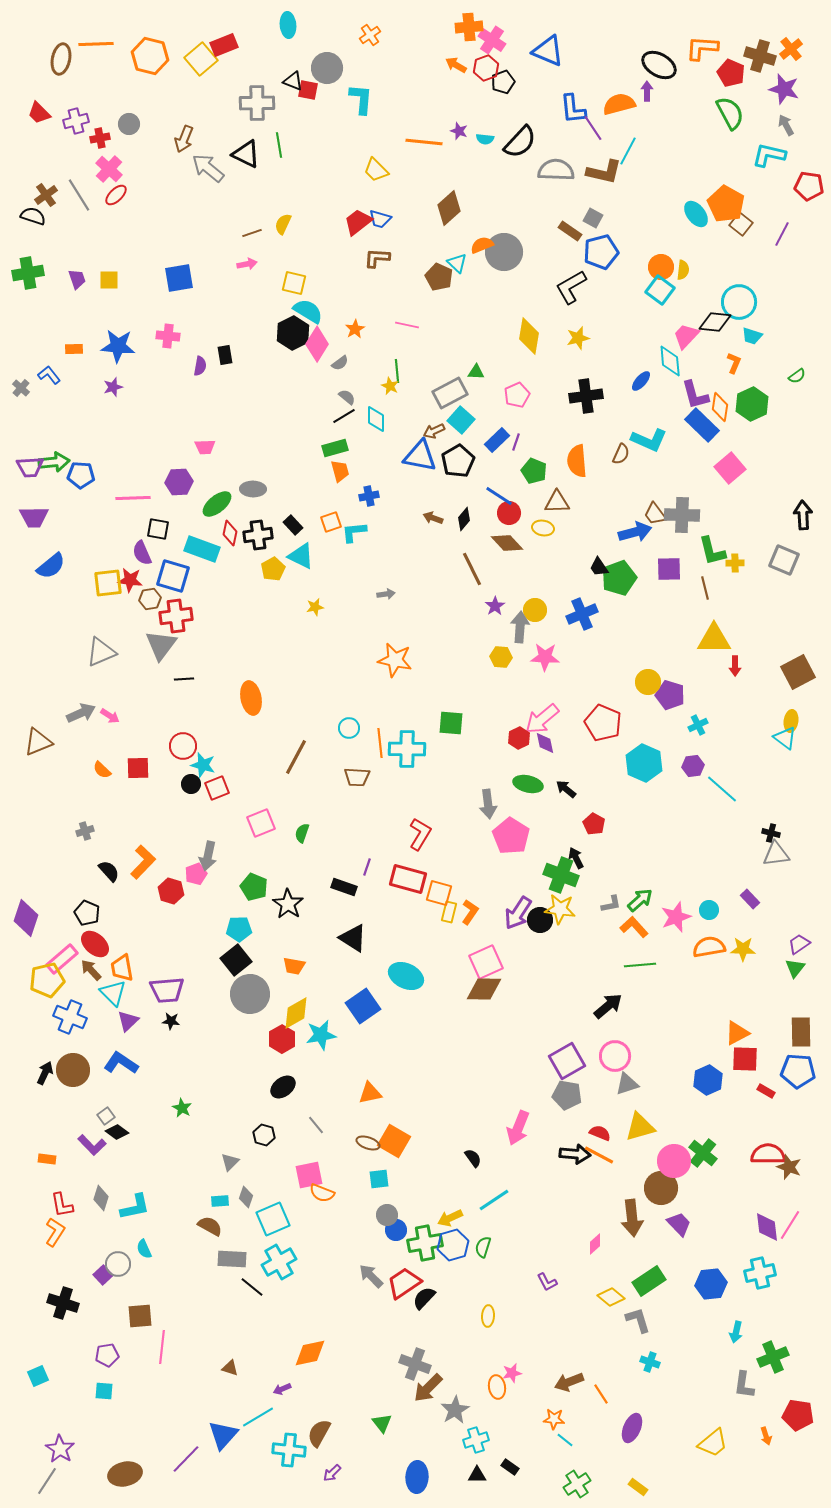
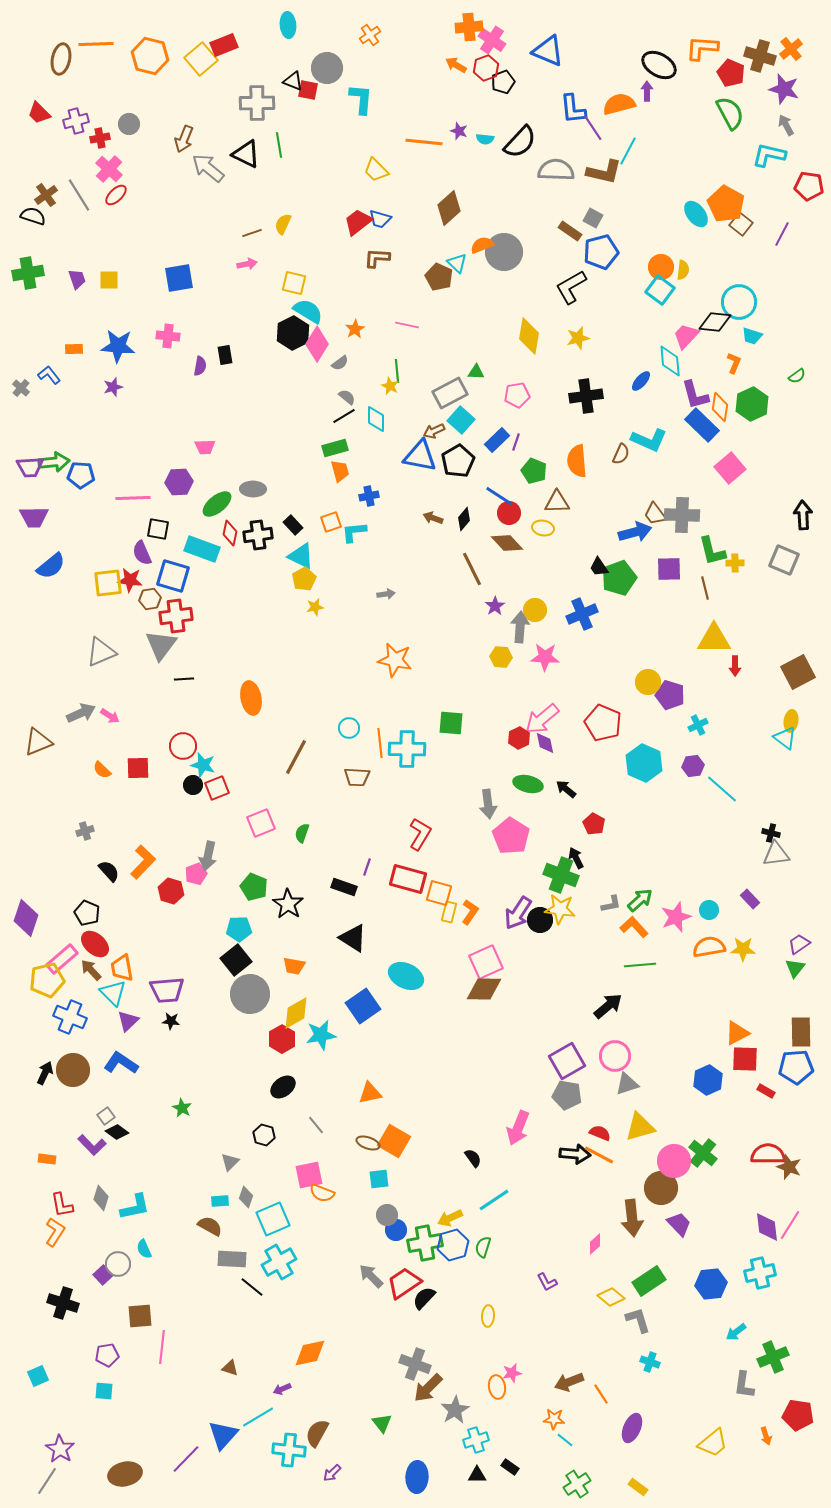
pink pentagon at (517, 395): rotated 15 degrees clockwise
yellow pentagon at (273, 569): moved 31 px right, 10 px down
black circle at (191, 784): moved 2 px right, 1 px down
blue pentagon at (798, 1071): moved 2 px left, 4 px up; rotated 8 degrees counterclockwise
cyan arrow at (736, 1332): rotated 40 degrees clockwise
brown semicircle at (319, 1433): moved 2 px left
